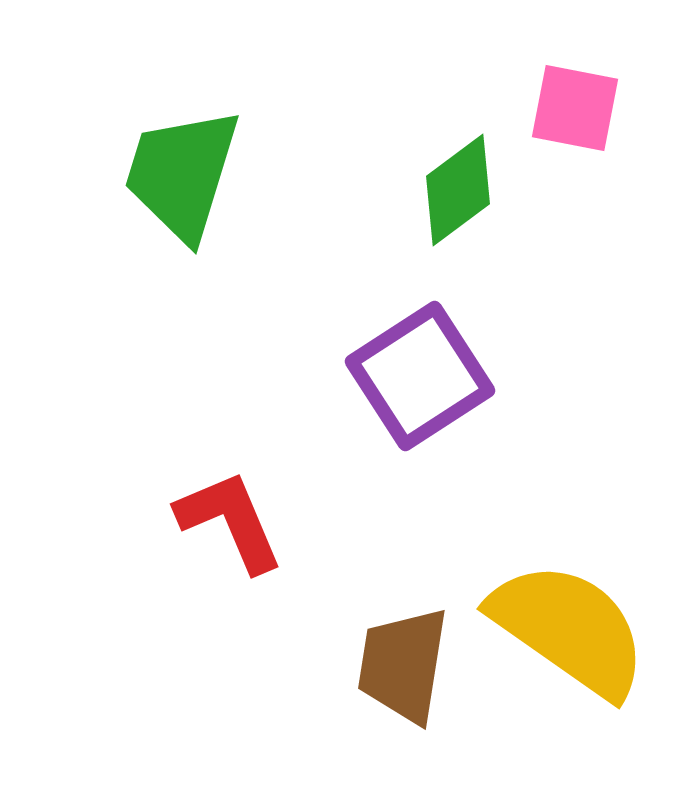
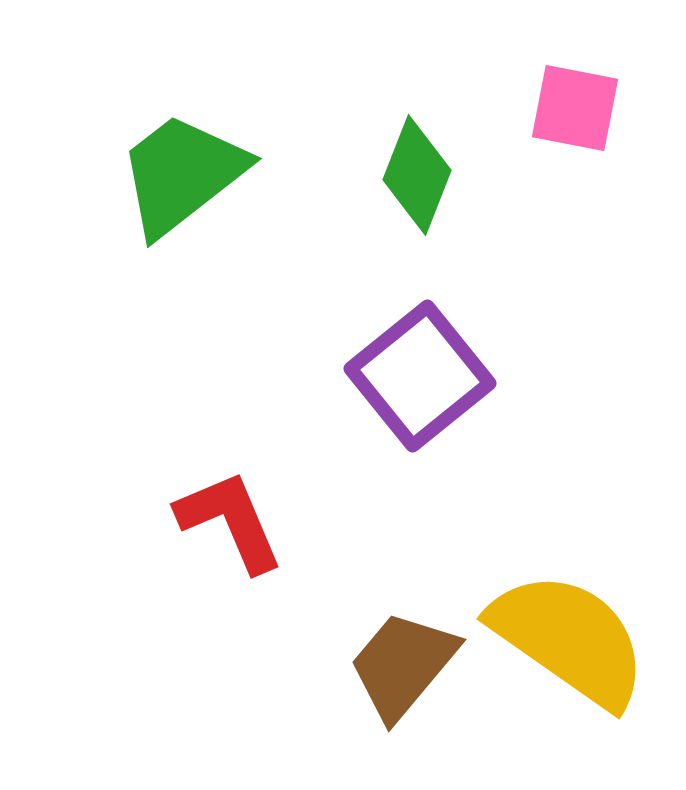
green trapezoid: rotated 35 degrees clockwise
green diamond: moved 41 px left, 15 px up; rotated 32 degrees counterclockwise
purple square: rotated 6 degrees counterclockwise
yellow semicircle: moved 10 px down
brown trapezoid: rotated 31 degrees clockwise
